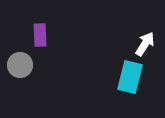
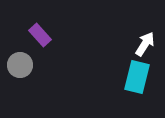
purple rectangle: rotated 40 degrees counterclockwise
cyan rectangle: moved 7 px right
